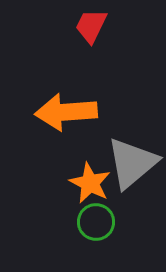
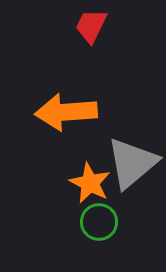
green circle: moved 3 px right
